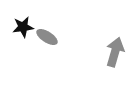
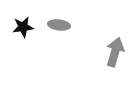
gray ellipse: moved 12 px right, 12 px up; rotated 25 degrees counterclockwise
